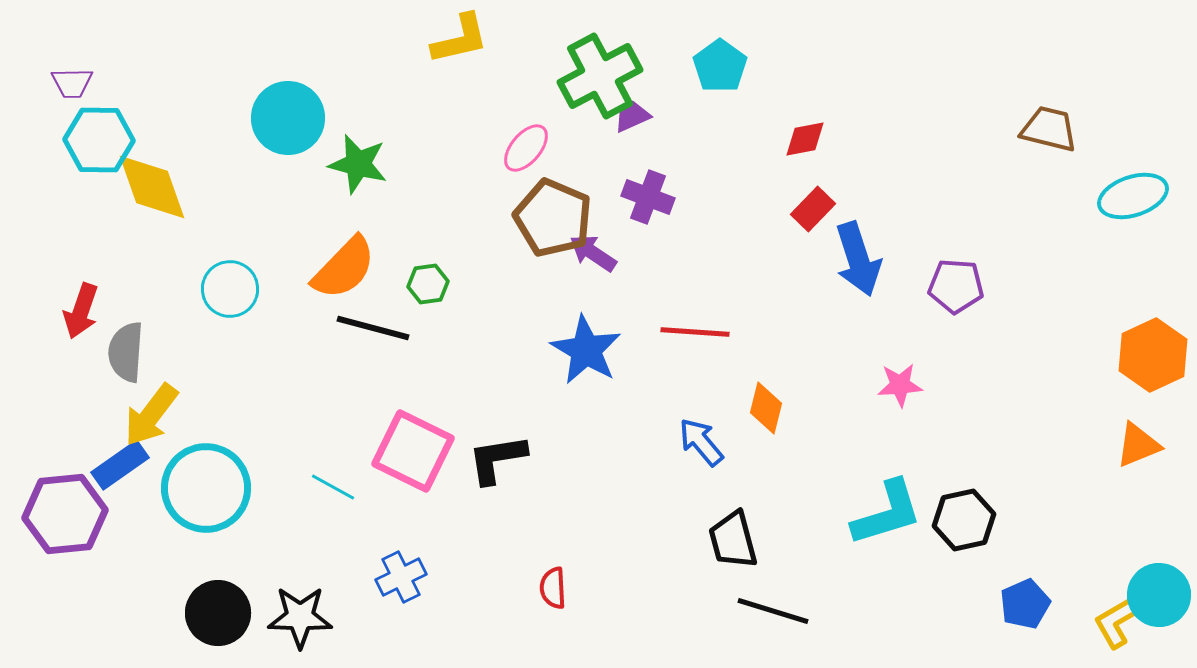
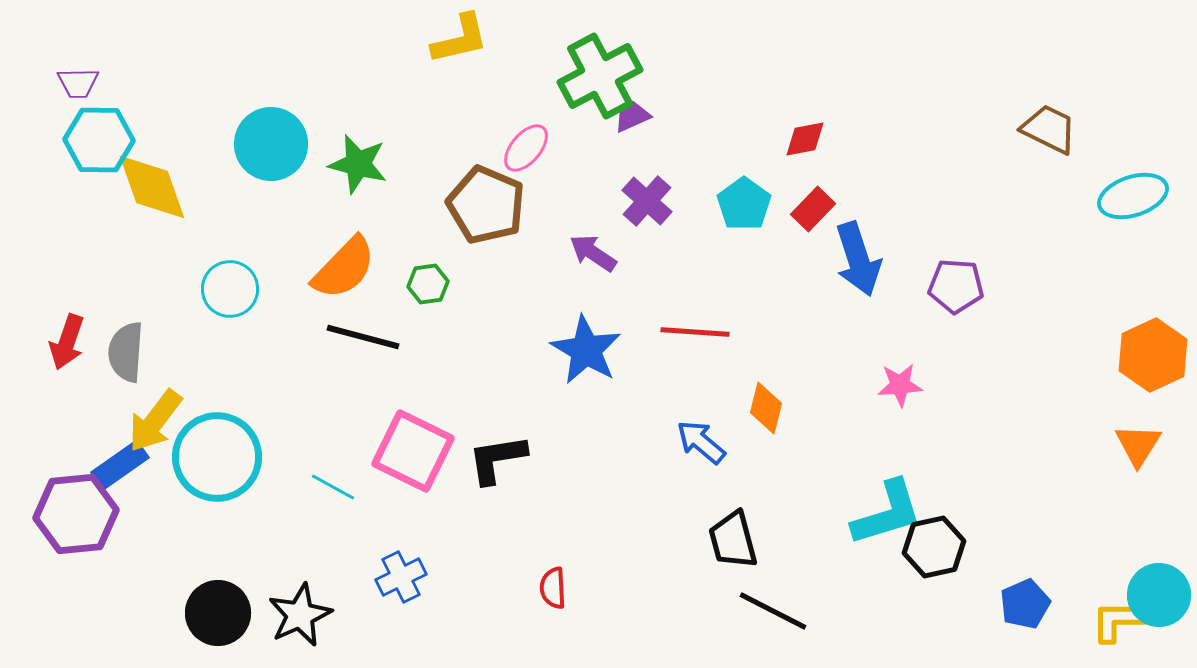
cyan pentagon at (720, 66): moved 24 px right, 138 px down
purple trapezoid at (72, 83): moved 6 px right
cyan circle at (288, 118): moved 17 px left, 26 px down
brown trapezoid at (1049, 129): rotated 12 degrees clockwise
purple cross at (648, 197): moved 1 px left, 4 px down; rotated 21 degrees clockwise
brown pentagon at (553, 218): moved 67 px left, 13 px up
red arrow at (81, 311): moved 14 px left, 31 px down
black line at (373, 328): moved 10 px left, 9 px down
yellow arrow at (151, 415): moved 4 px right, 6 px down
blue arrow at (701, 442): rotated 10 degrees counterclockwise
orange triangle at (1138, 445): rotated 36 degrees counterclockwise
cyan circle at (206, 488): moved 11 px right, 31 px up
purple hexagon at (65, 514): moved 11 px right
black hexagon at (964, 520): moved 30 px left, 27 px down
black line at (773, 611): rotated 10 degrees clockwise
black star at (300, 617): moved 2 px up; rotated 26 degrees counterclockwise
yellow L-shape at (1118, 621): rotated 30 degrees clockwise
